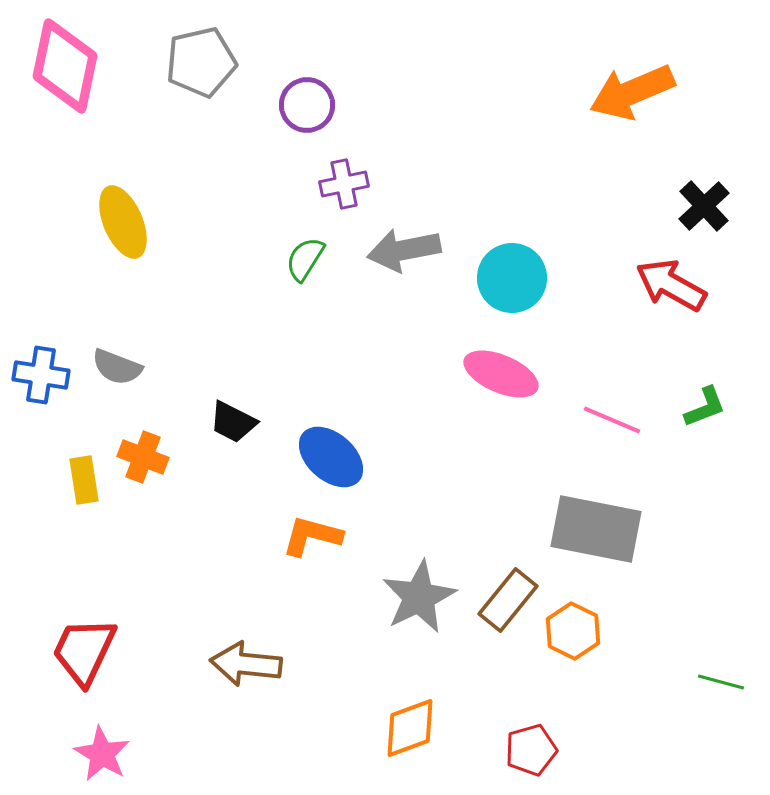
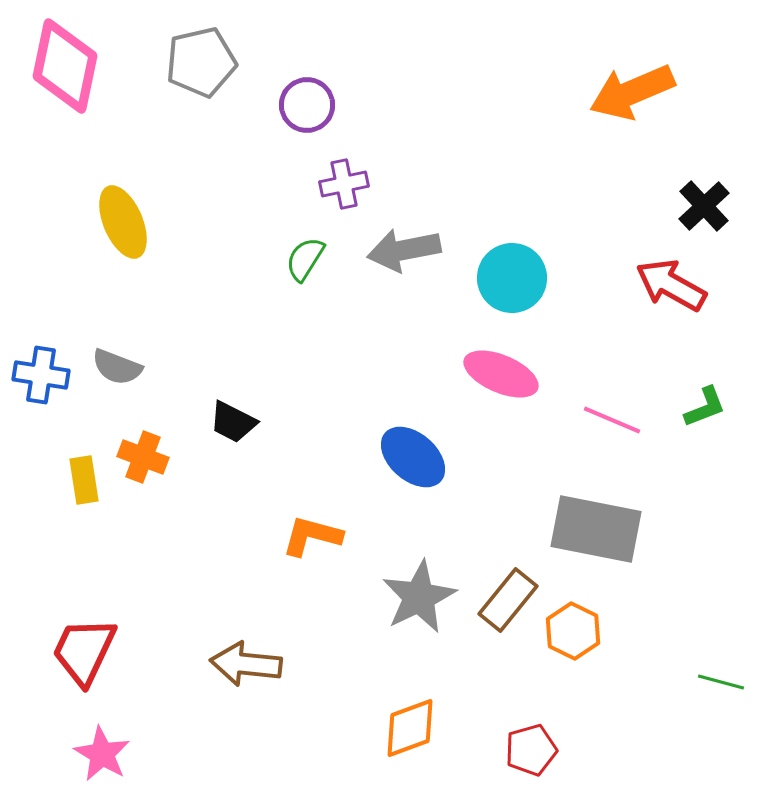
blue ellipse: moved 82 px right
